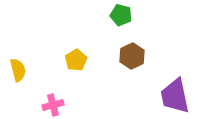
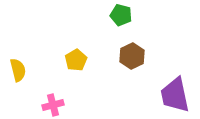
purple trapezoid: moved 1 px up
